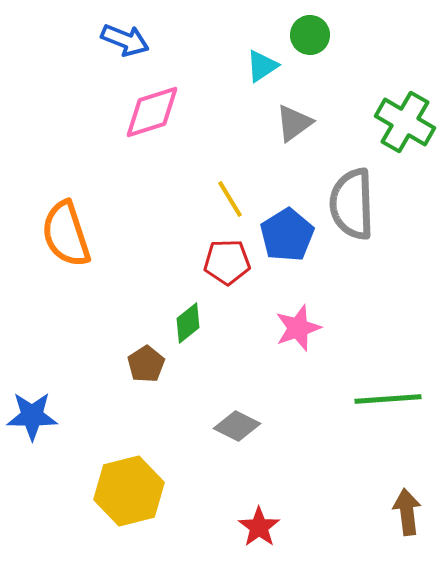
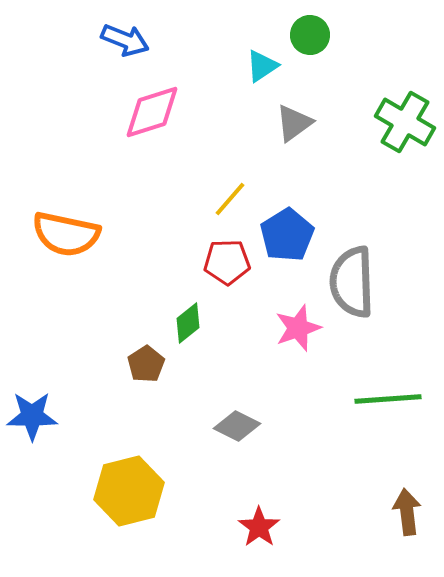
yellow line: rotated 72 degrees clockwise
gray semicircle: moved 78 px down
orange semicircle: rotated 60 degrees counterclockwise
